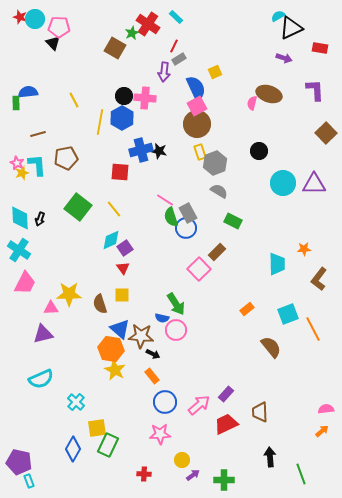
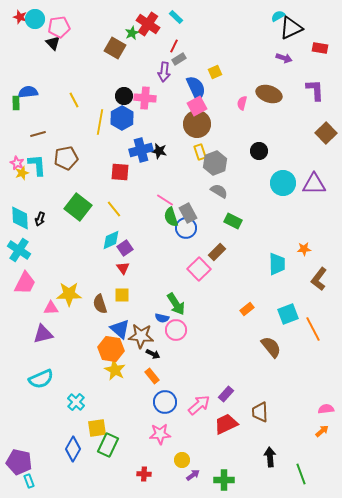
pink pentagon at (59, 27): rotated 10 degrees counterclockwise
pink semicircle at (252, 103): moved 10 px left
